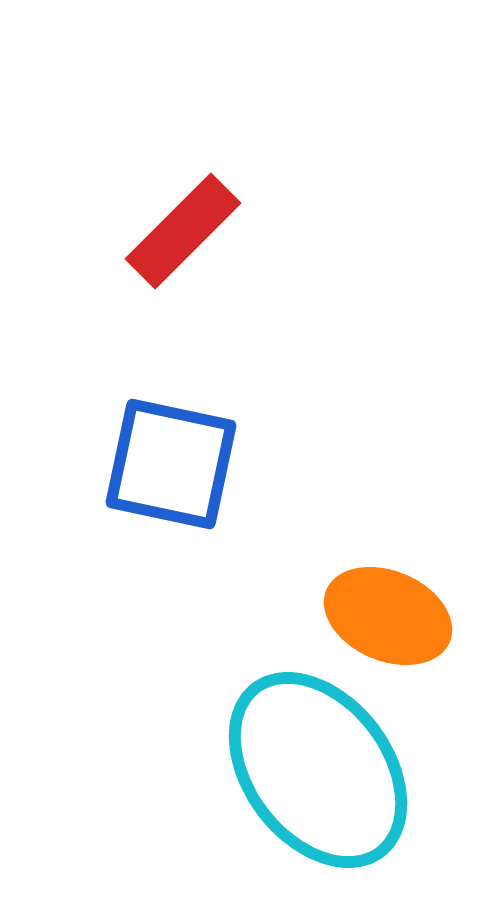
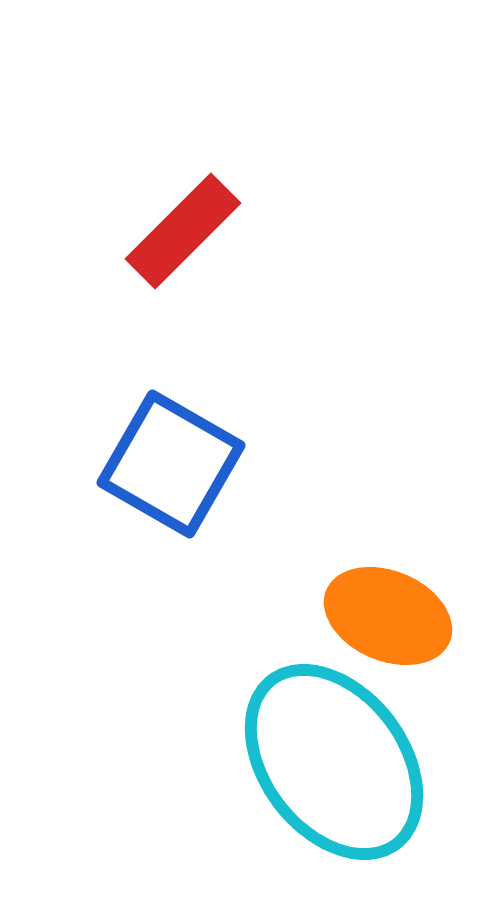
blue square: rotated 18 degrees clockwise
cyan ellipse: moved 16 px right, 8 px up
